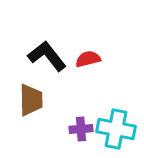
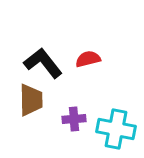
black L-shape: moved 4 px left, 7 px down
purple cross: moved 7 px left, 10 px up
